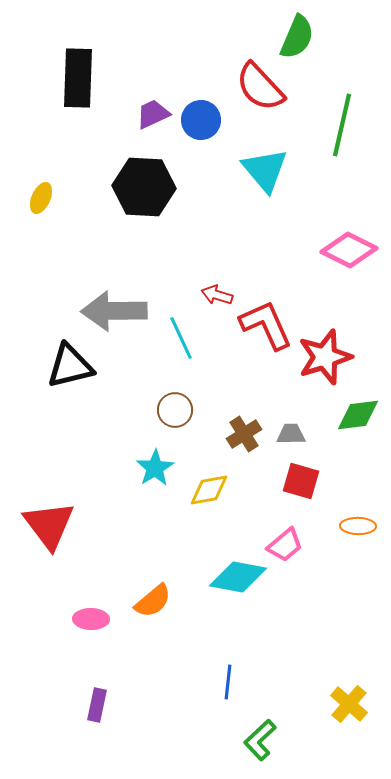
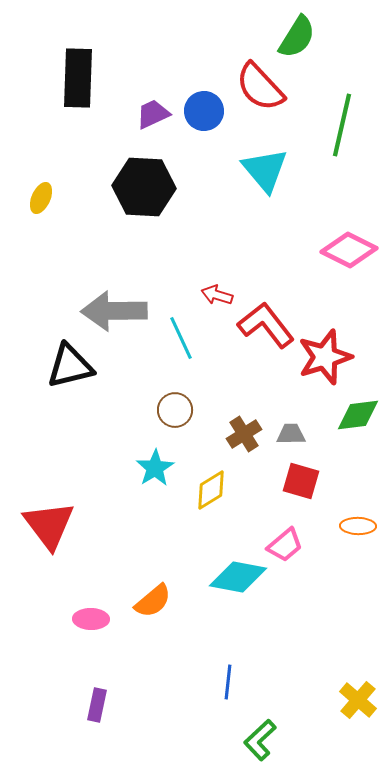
green semicircle: rotated 9 degrees clockwise
blue circle: moved 3 px right, 9 px up
red L-shape: rotated 14 degrees counterclockwise
yellow diamond: moved 2 px right; rotated 21 degrees counterclockwise
yellow cross: moved 9 px right, 4 px up
